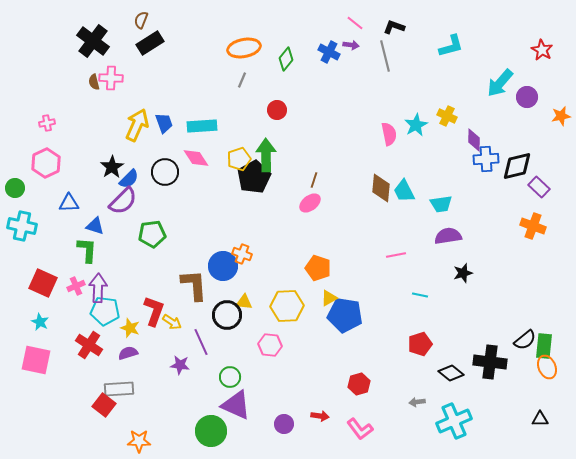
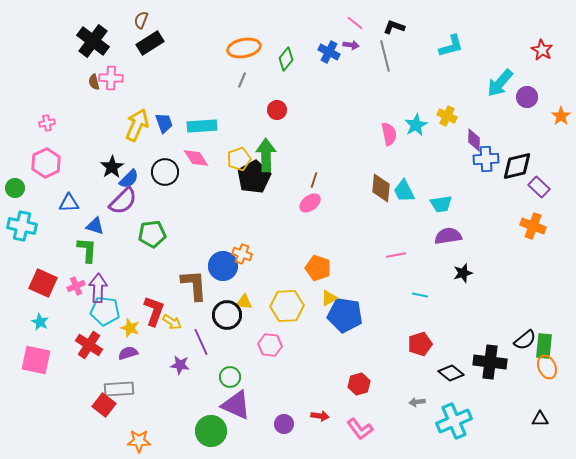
orange star at (561, 116): rotated 24 degrees counterclockwise
